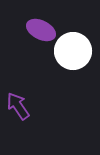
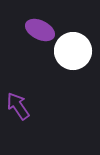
purple ellipse: moved 1 px left
